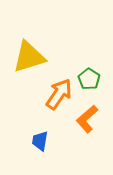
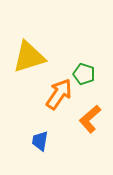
green pentagon: moved 5 px left, 5 px up; rotated 15 degrees counterclockwise
orange L-shape: moved 3 px right
